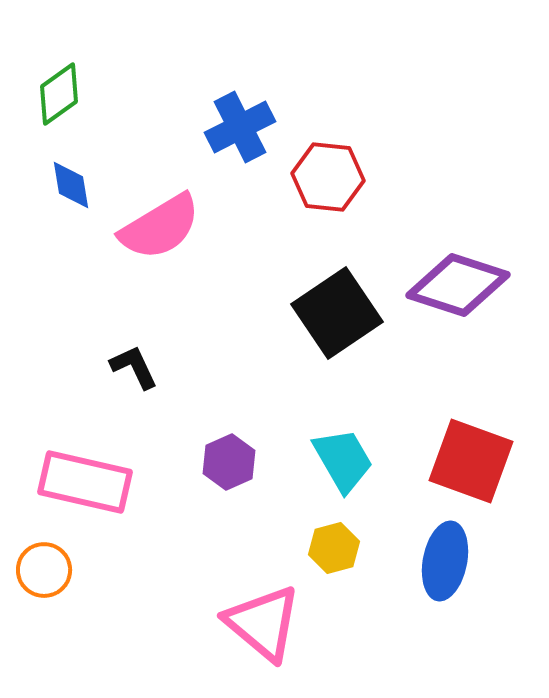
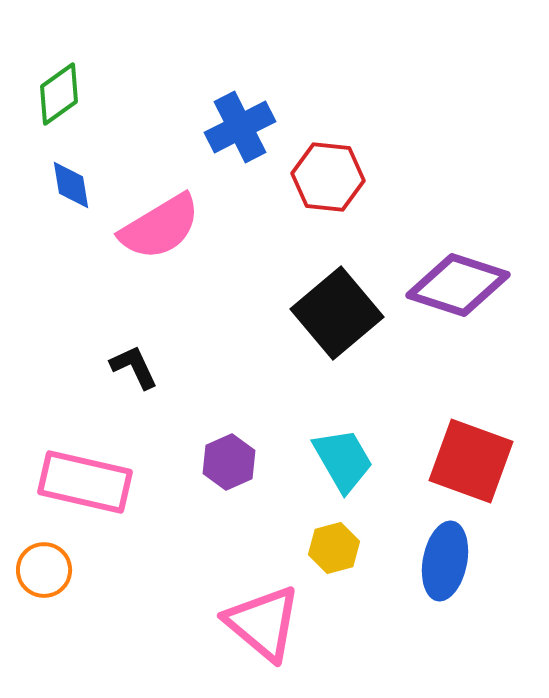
black square: rotated 6 degrees counterclockwise
